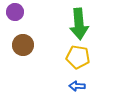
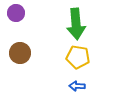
purple circle: moved 1 px right, 1 px down
green arrow: moved 3 px left
brown circle: moved 3 px left, 8 px down
